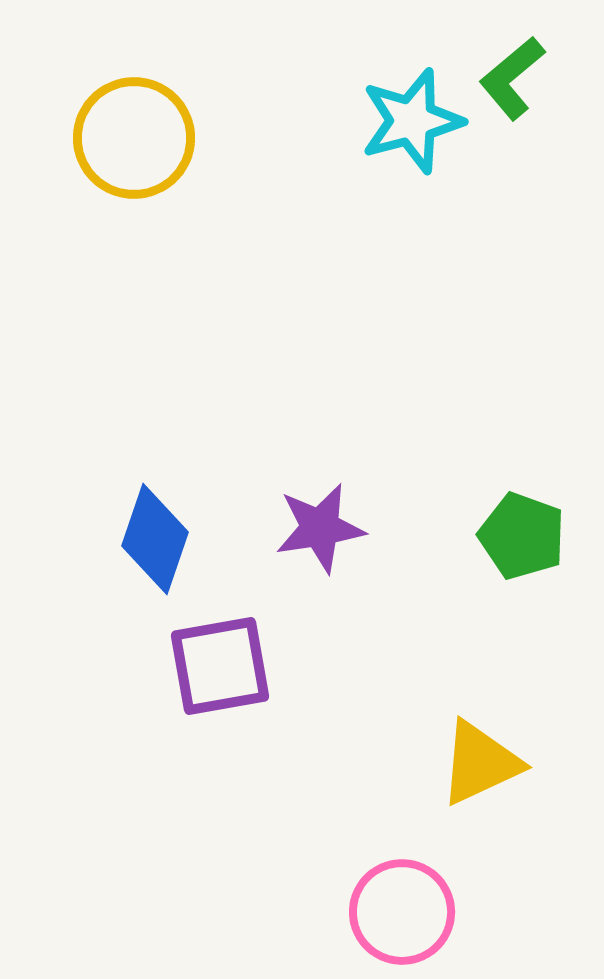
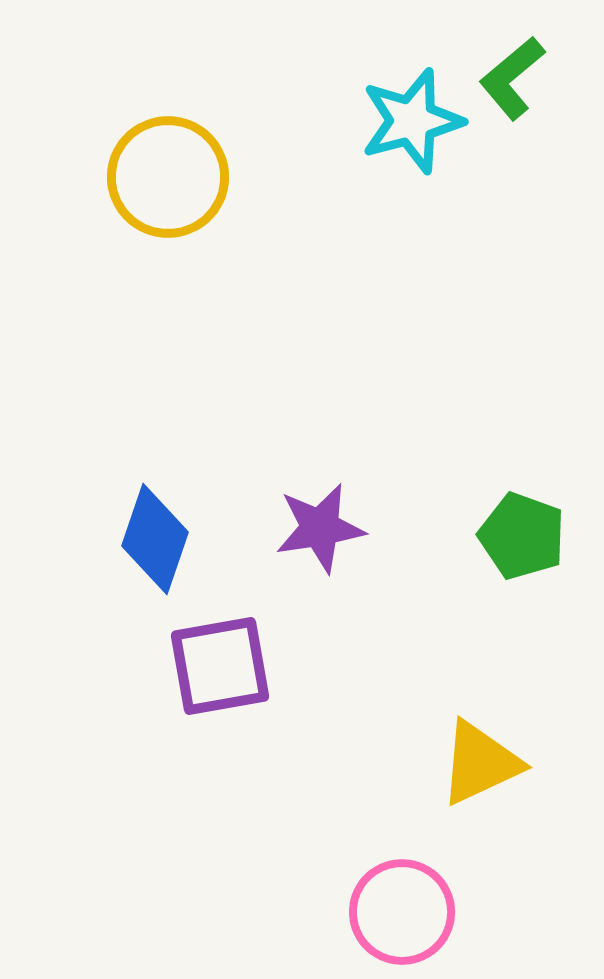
yellow circle: moved 34 px right, 39 px down
